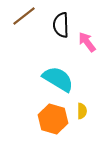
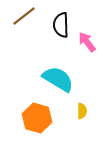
orange hexagon: moved 16 px left, 1 px up
